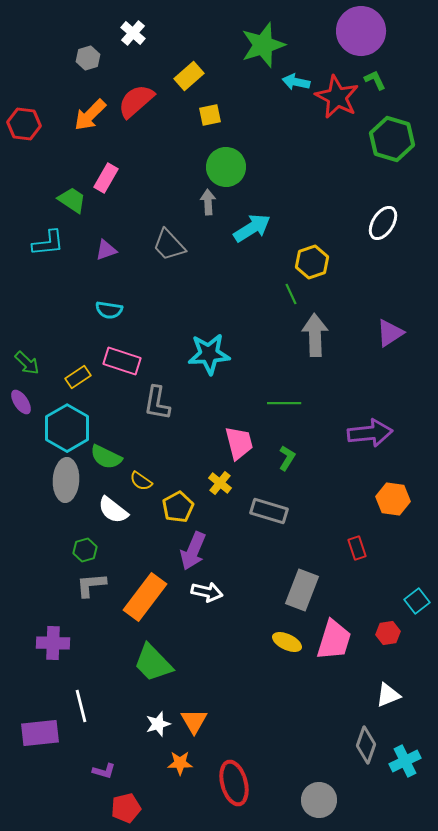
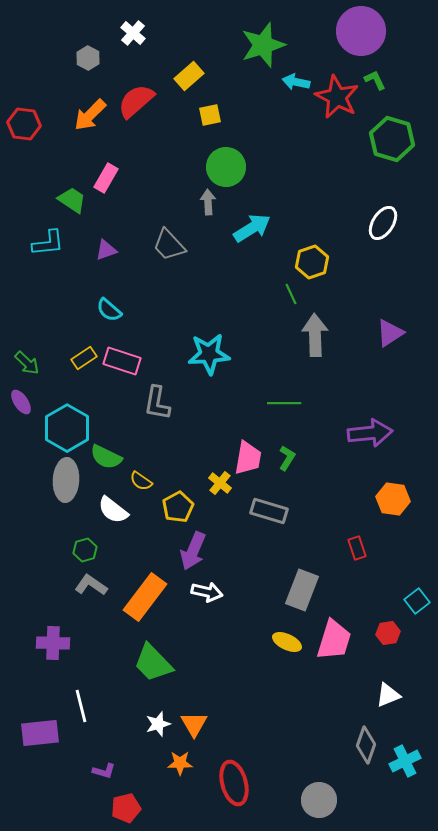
gray hexagon at (88, 58): rotated 15 degrees counterclockwise
cyan semicircle at (109, 310): rotated 32 degrees clockwise
yellow rectangle at (78, 377): moved 6 px right, 19 px up
pink trapezoid at (239, 443): moved 9 px right, 15 px down; rotated 24 degrees clockwise
gray L-shape at (91, 585): rotated 40 degrees clockwise
orange triangle at (194, 721): moved 3 px down
